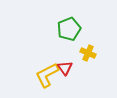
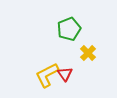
yellow cross: rotated 21 degrees clockwise
red triangle: moved 6 px down
